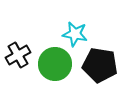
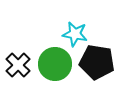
black cross: moved 10 px down; rotated 15 degrees counterclockwise
black pentagon: moved 3 px left, 3 px up
